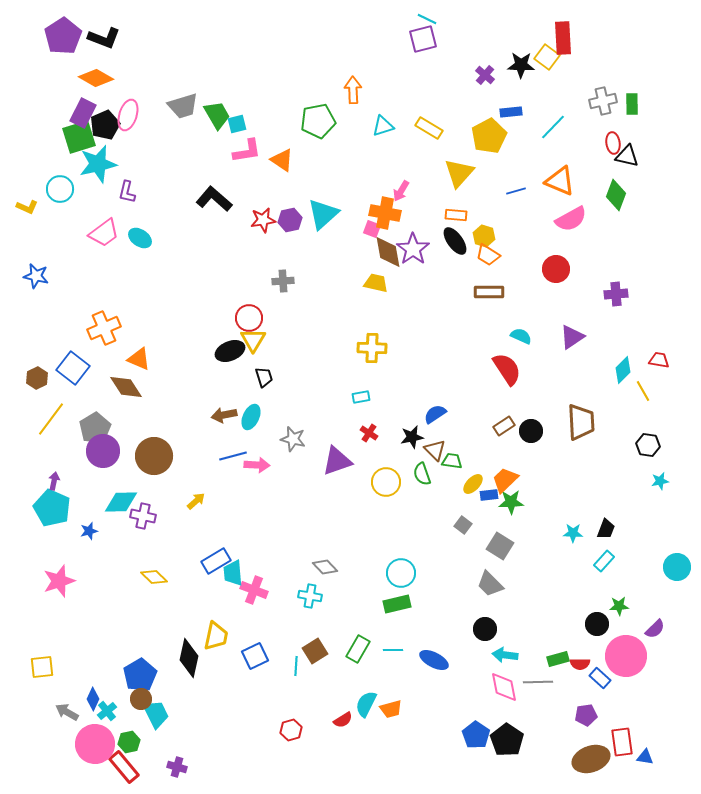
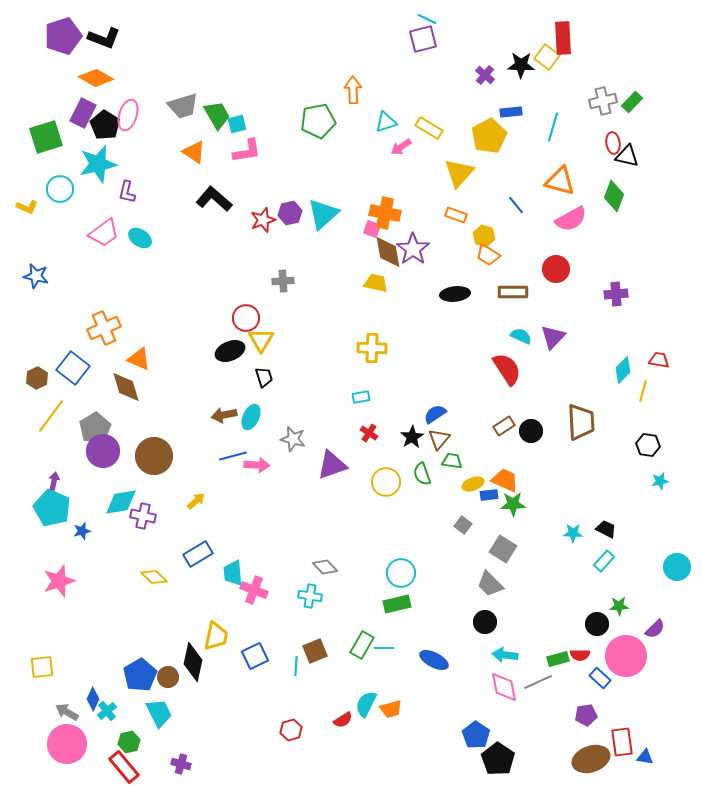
purple pentagon at (63, 36): rotated 15 degrees clockwise
green rectangle at (632, 104): moved 2 px up; rotated 45 degrees clockwise
black pentagon at (105, 125): rotated 16 degrees counterclockwise
cyan triangle at (383, 126): moved 3 px right, 4 px up
cyan line at (553, 127): rotated 28 degrees counterclockwise
green square at (79, 137): moved 33 px left
orange triangle at (282, 160): moved 88 px left, 8 px up
orange triangle at (560, 181): rotated 8 degrees counterclockwise
pink arrow at (401, 191): moved 44 px up; rotated 25 degrees clockwise
blue line at (516, 191): moved 14 px down; rotated 66 degrees clockwise
green diamond at (616, 195): moved 2 px left, 1 px down
orange rectangle at (456, 215): rotated 15 degrees clockwise
red star at (263, 220): rotated 10 degrees counterclockwise
purple hexagon at (290, 220): moved 7 px up
black ellipse at (455, 241): moved 53 px down; rotated 60 degrees counterclockwise
brown rectangle at (489, 292): moved 24 px right
red circle at (249, 318): moved 3 px left
purple triangle at (572, 337): moved 19 px left; rotated 12 degrees counterclockwise
yellow triangle at (253, 340): moved 8 px right
brown diamond at (126, 387): rotated 16 degrees clockwise
yellow line at (643, 391): rotated 45 degrees clockwise
yellow line at (51, 419): moved 3 px up
black star at (412, 437): rotated 20 degrees counterclockwise
brown triangle at (435, 450): moved 4 px right, 11 px up; rotated 25 degrees clockwise
purple triangle at (337, 461): moved 5 px left, 4 px down
orange trapezoid at (505, 480): rotated 68 degrees clockwise
yellow ellipse at (473, 484): rotated 25 degrees clockwise
cyan diamond at (121, 502): rotated 8 degrees counterclockwise
green star at (511, 502): moved 2 px right, 2 px down
black trapezoid at (606, 529): rotated 85 degrees counterclockwise
blue star at (89, 531): moved 7 px left
gray square at (500, 546): moved 3 px right, 3 px down
blue rectangle at (216, 561): moved 18 px left, 7 px up
black circle at (485, 629): moved 7 px up
green rectangle at (358, 649): moved 4 px right, 4 px up
cyan line at (393, 650): moved 9 px left, 2 px up
brown square at (315, 651): rotated 10 degrees clockwise
black diamond at (189, 658): moved 4 px right, 4 px down
red semicircle at (580, 664): moved 9 px up
gray line at (538, 682): rotated 24 degrees counterclockwise
brown circle at (141, 699): moved 27 px right, 22 px up
cyan trapezoid at (156, 714): moved 3 px right, 1 px up
black pentagon at (507, 740): moved 9 px left, 19 px down
pink circle at (95, 744): moved 28 px left
purple cross at (177, 767): moved 4 px right, 3 px up
